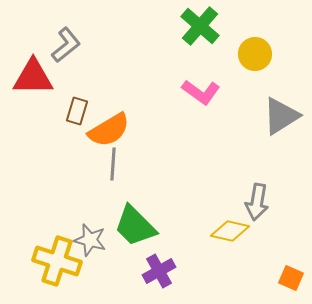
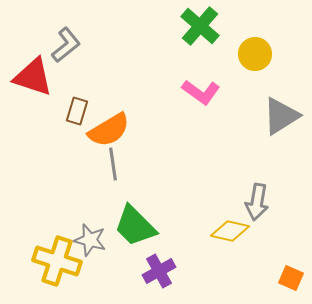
red triangle: rotated 18 degrees clockwise
gray line: rotated 12 degrees counterclockwise
